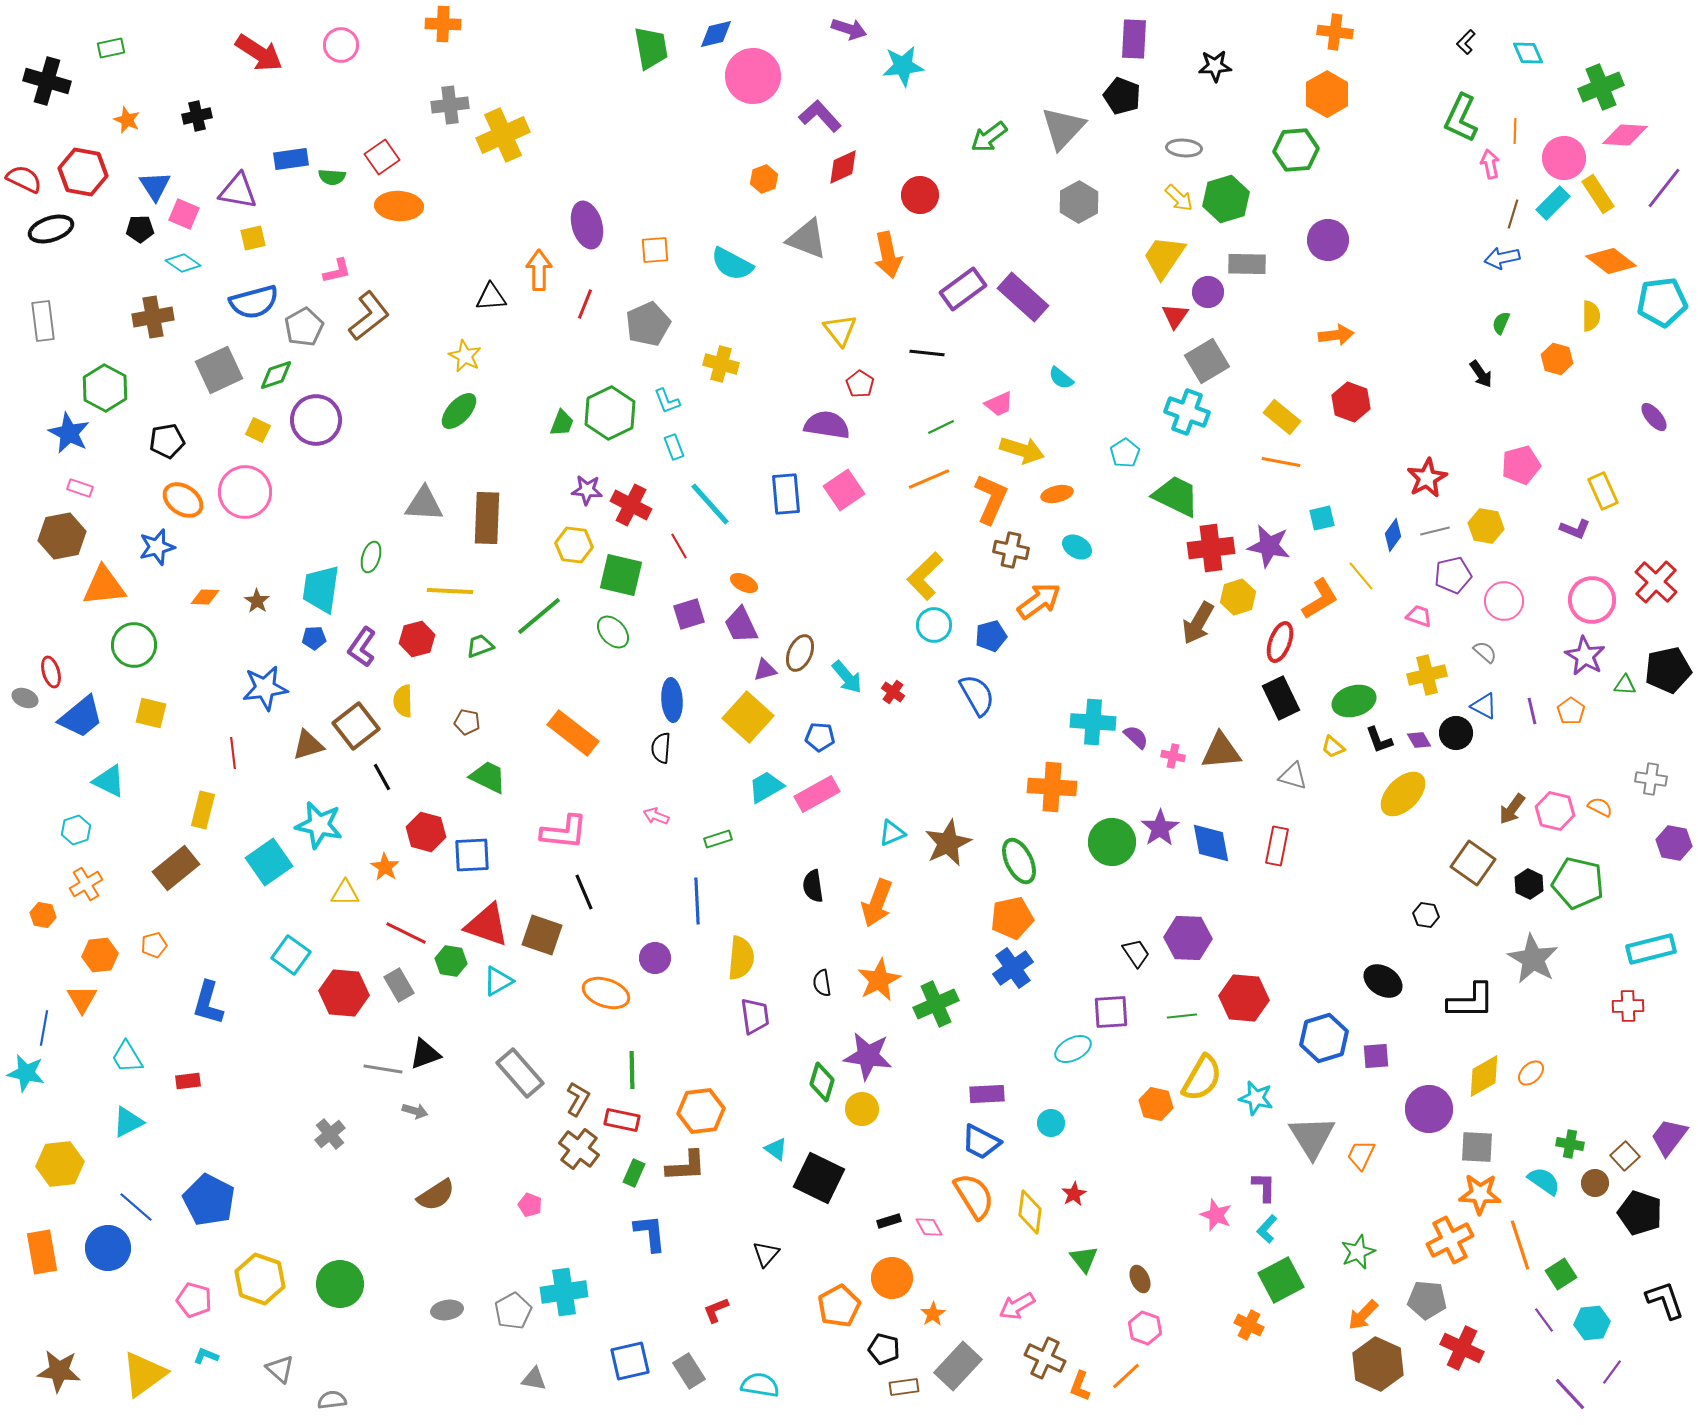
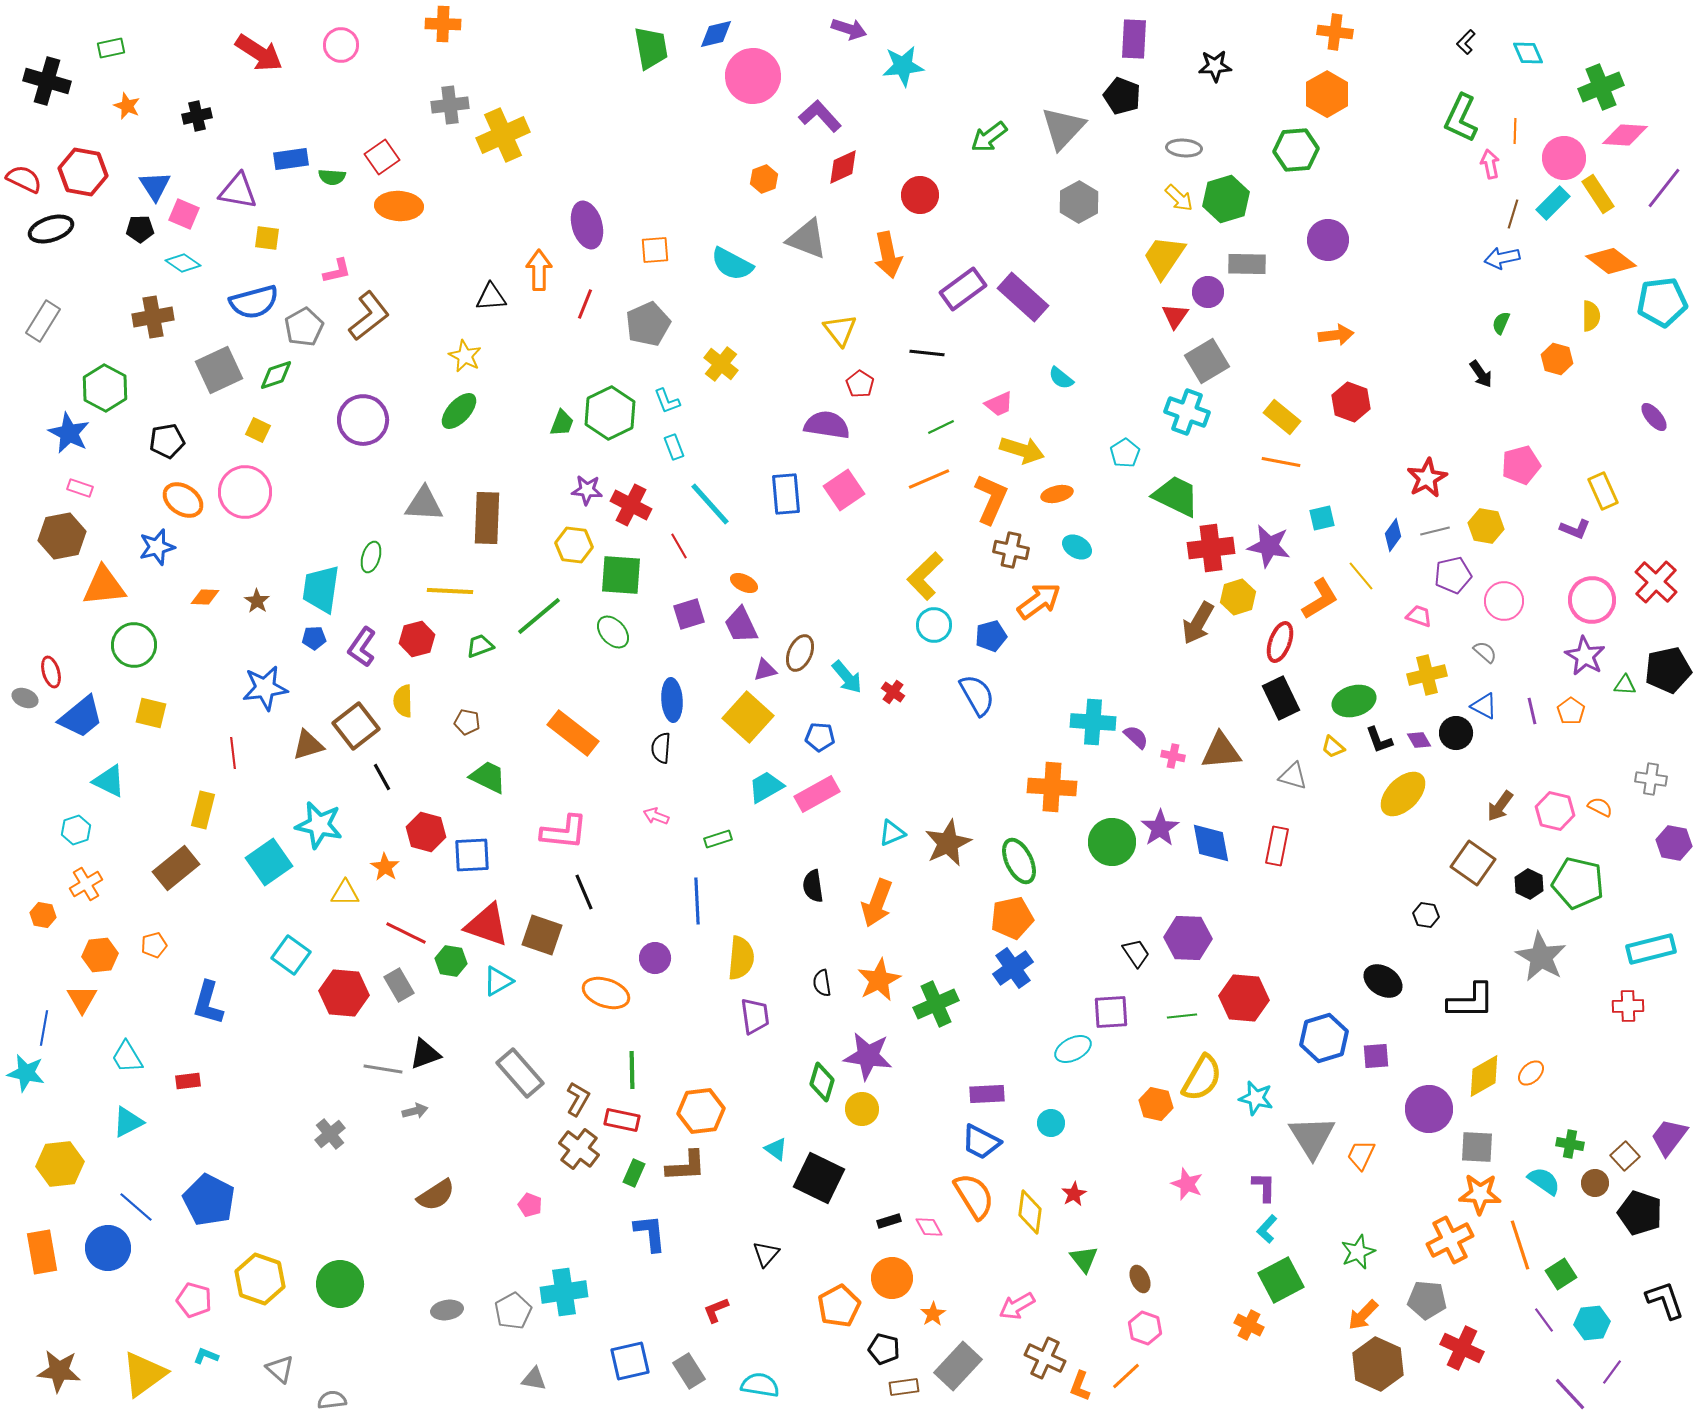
orange star at (127, 120): moved 14 px up
yellow square at (253, 238): moved 14 px right; rotated 20 degrees clockwise
gray rectangle at (43, 321): rotated 39 degrees clockwise
yellow cross at (721, 364): rotated 24 degrees clockwise
purple circle at (316, 420): moved 47 px right
green square at (621, 575): rotated 9 degrees counterclockwise
brown arrow at (1512, 809): moved 12 px left, 3 px up
gray star at (1533, 959): moved 8 px right, 2 px up
gray arrow at (415, 1111): rotated 30 degrees counterclockwise
pink star at (1216, 1215): moved 29 px left, 31 px up
